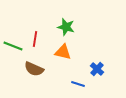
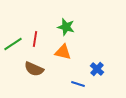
green line: moved 2 px up; rotated 54 degrees counterclockwise
